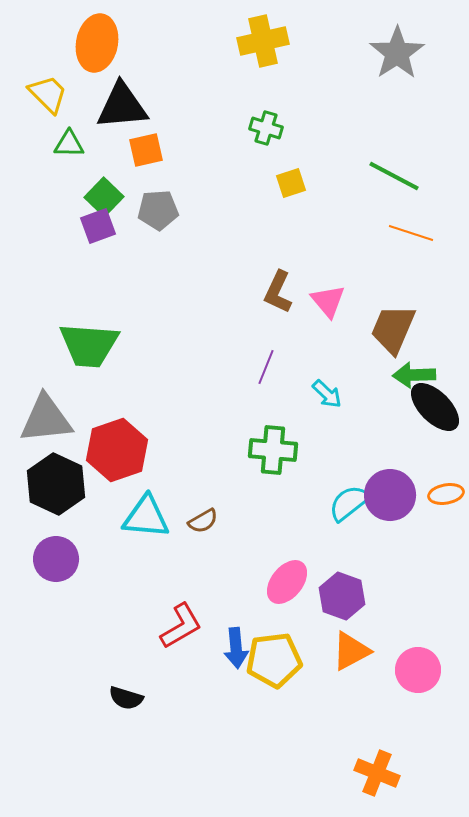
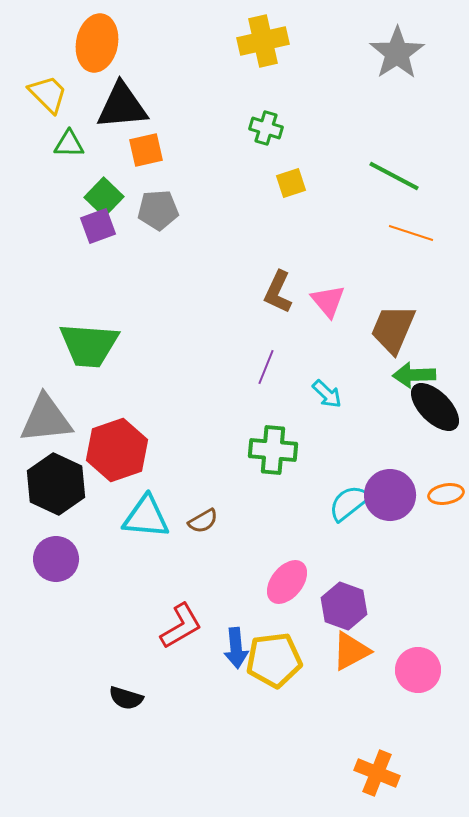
purple hexagon at (342, 596): moved 2 px right, 10 px down
